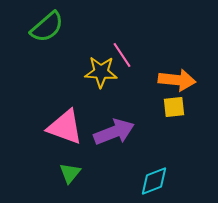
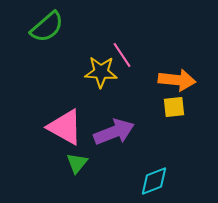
pink triangle: rotated 9 degrees clockwise
green triangle: moved 7 px right, 10 px up
